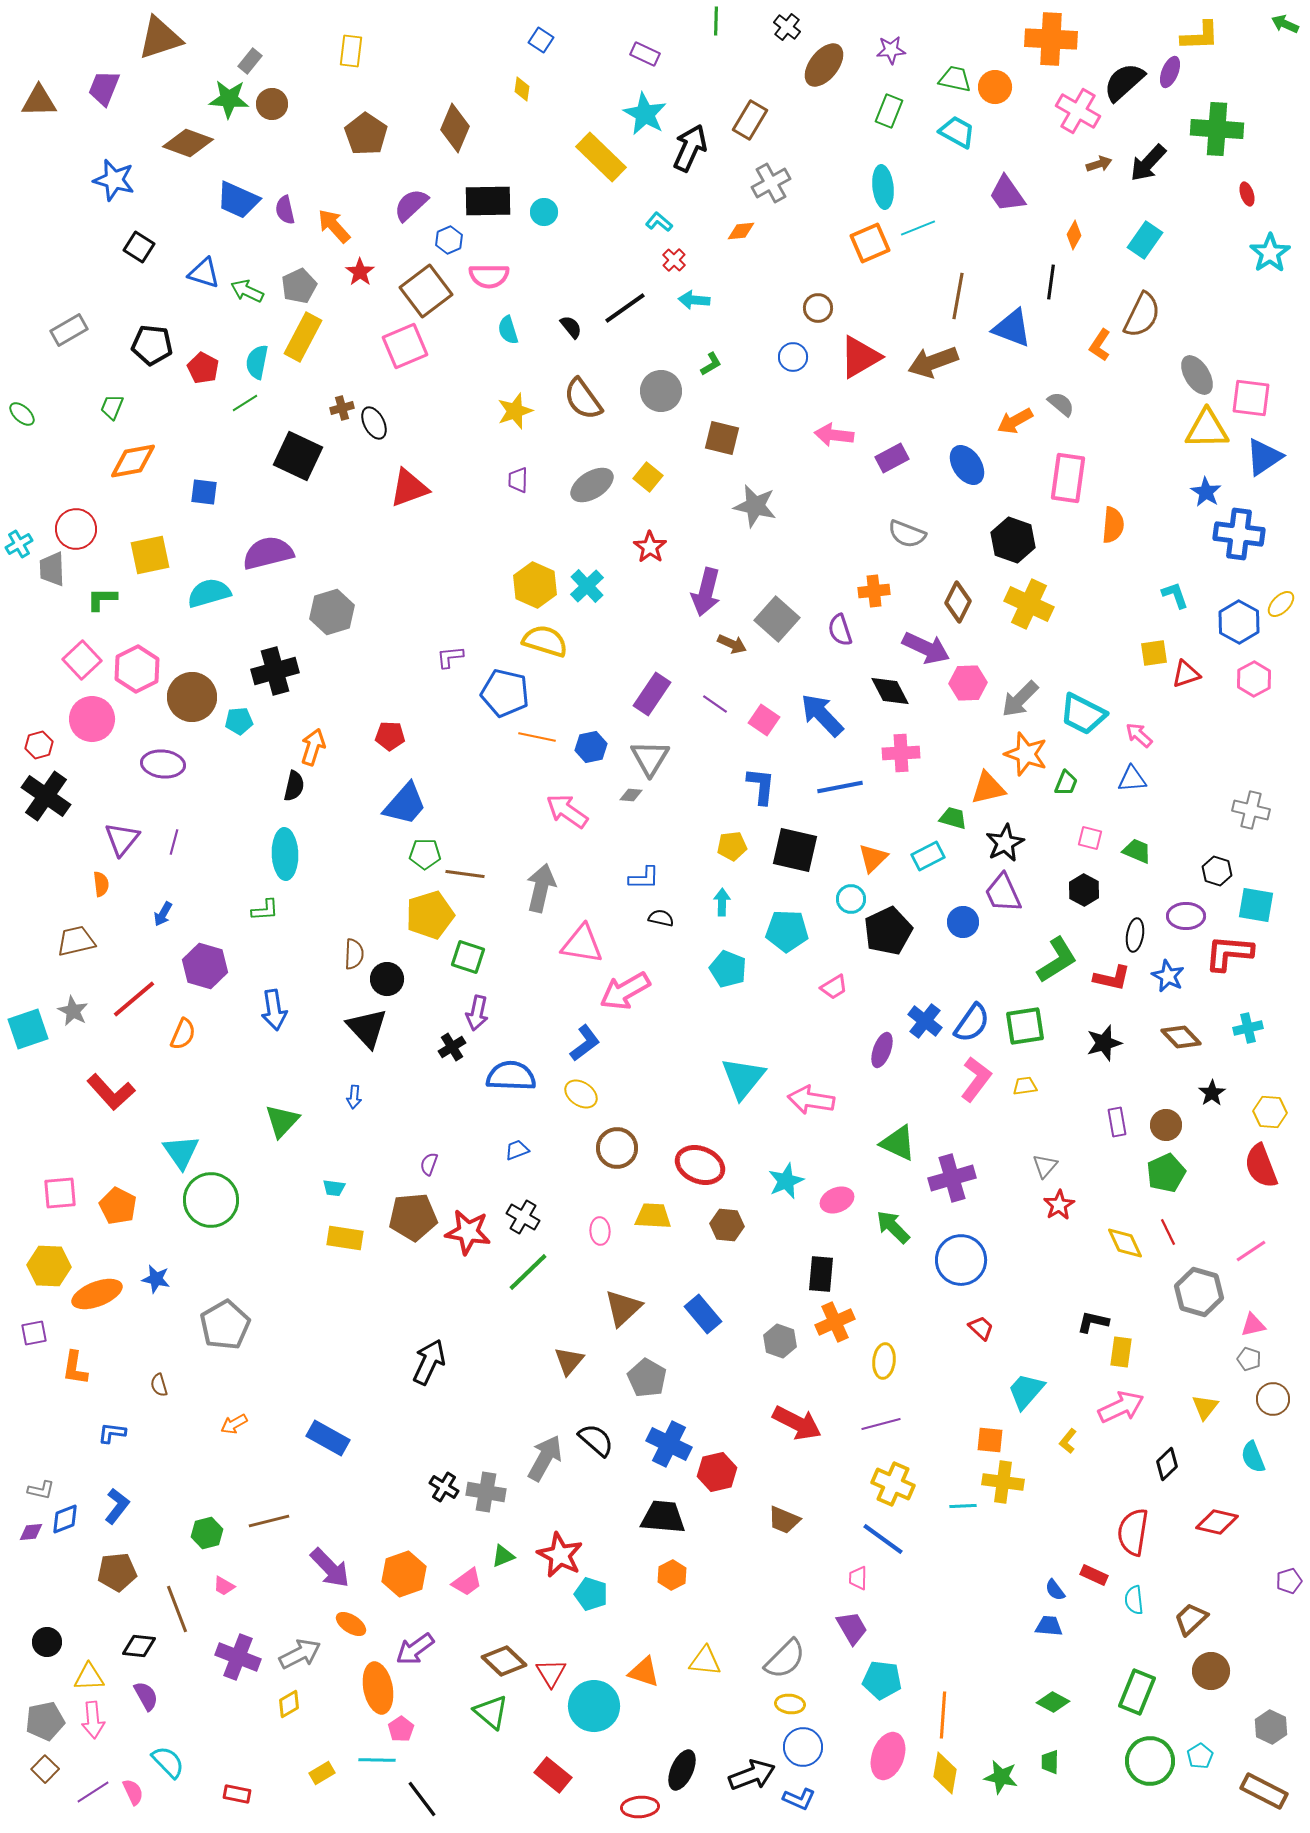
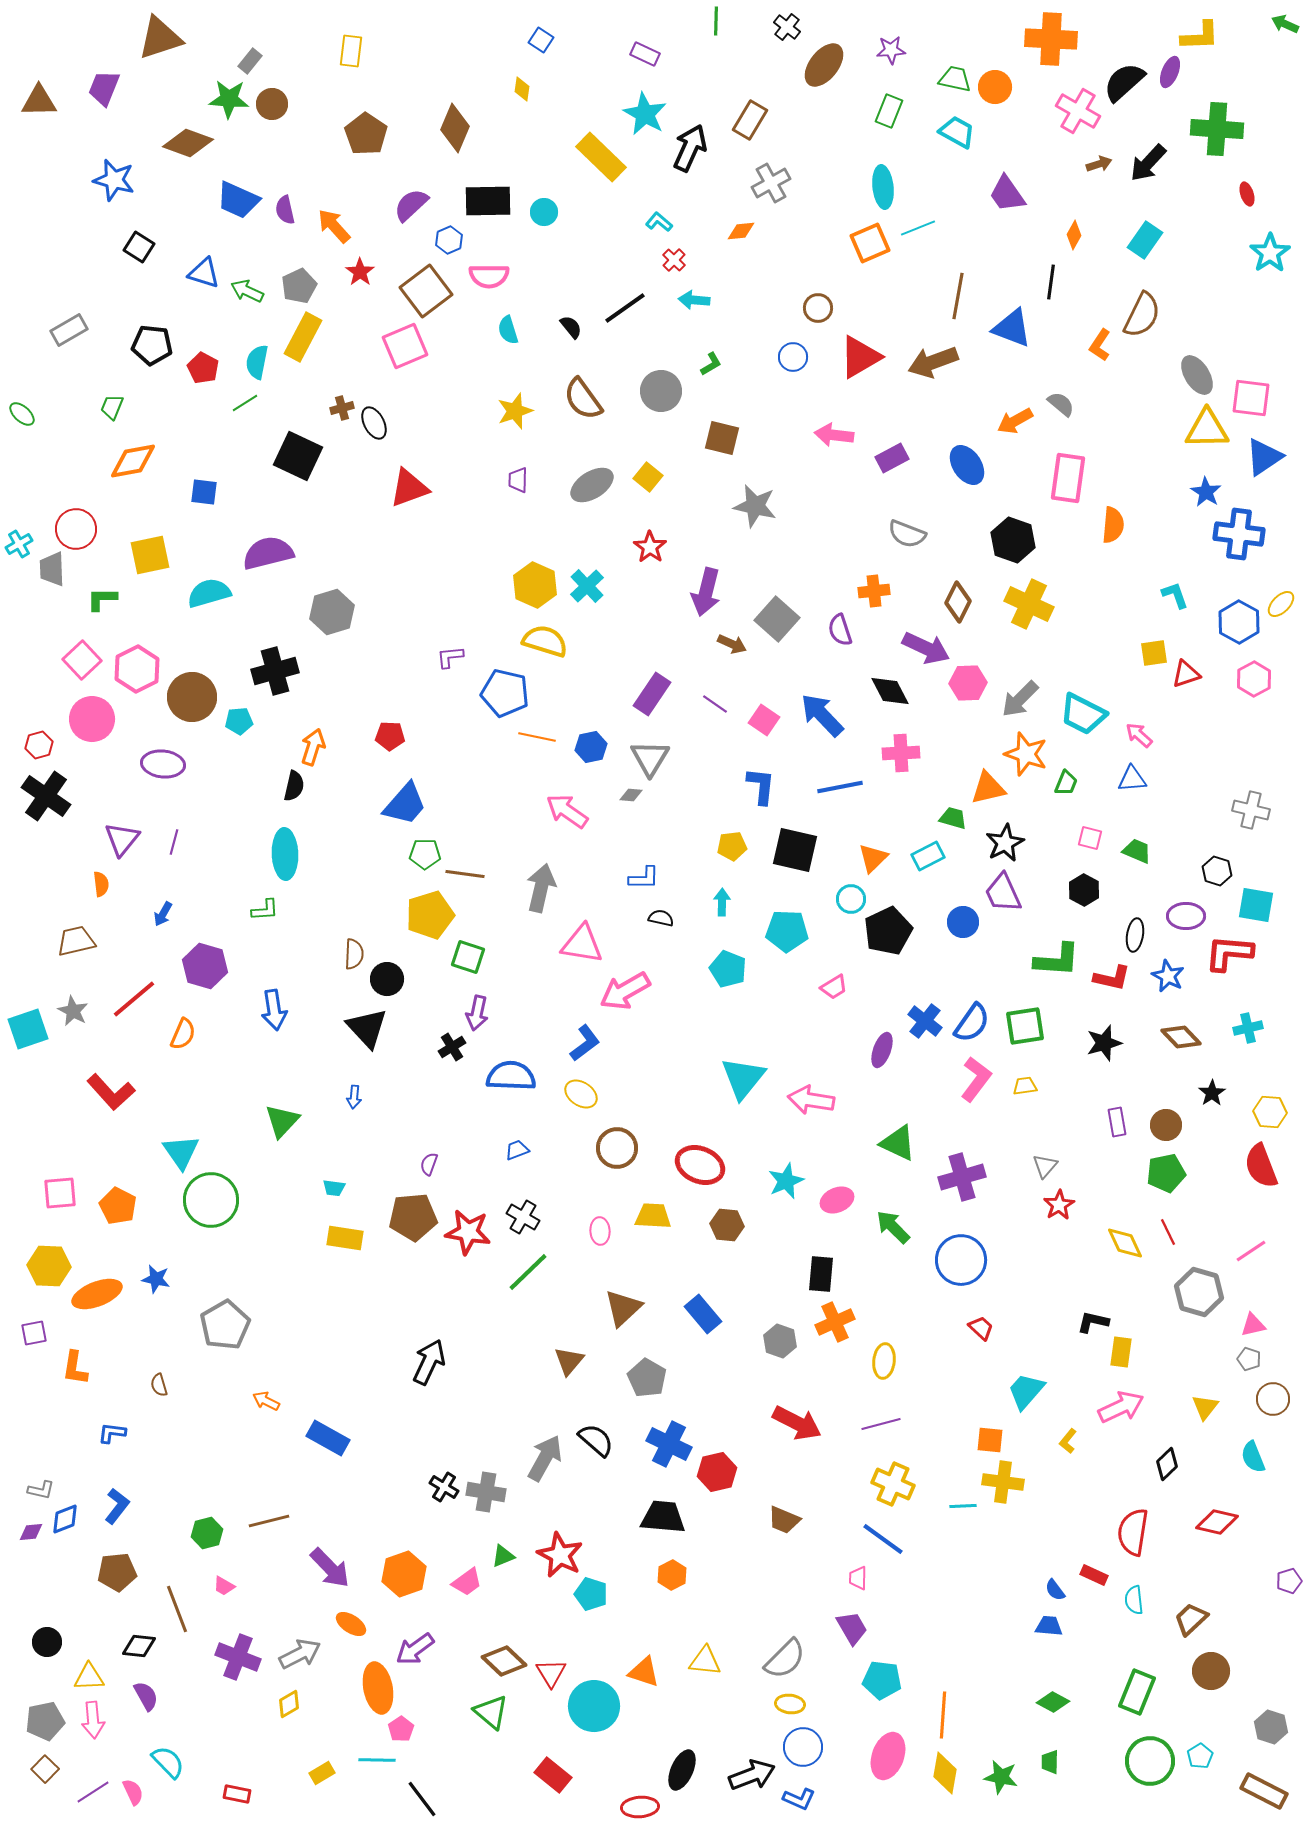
green L-shape at (1057, 960): rotated 36 degrees clockwise
green pentagon at (1166, 1173): rotated 12 degrees clockwise
purple cross at (952, 1178): moved 10 px right, 1 px up
orange arrow at (234, 1424): moved 32 px right, 23 px up; rotated 56 degrees clockwise
gray hexagon at (1271, 1727): rotated 8 degrees counterclockwise
